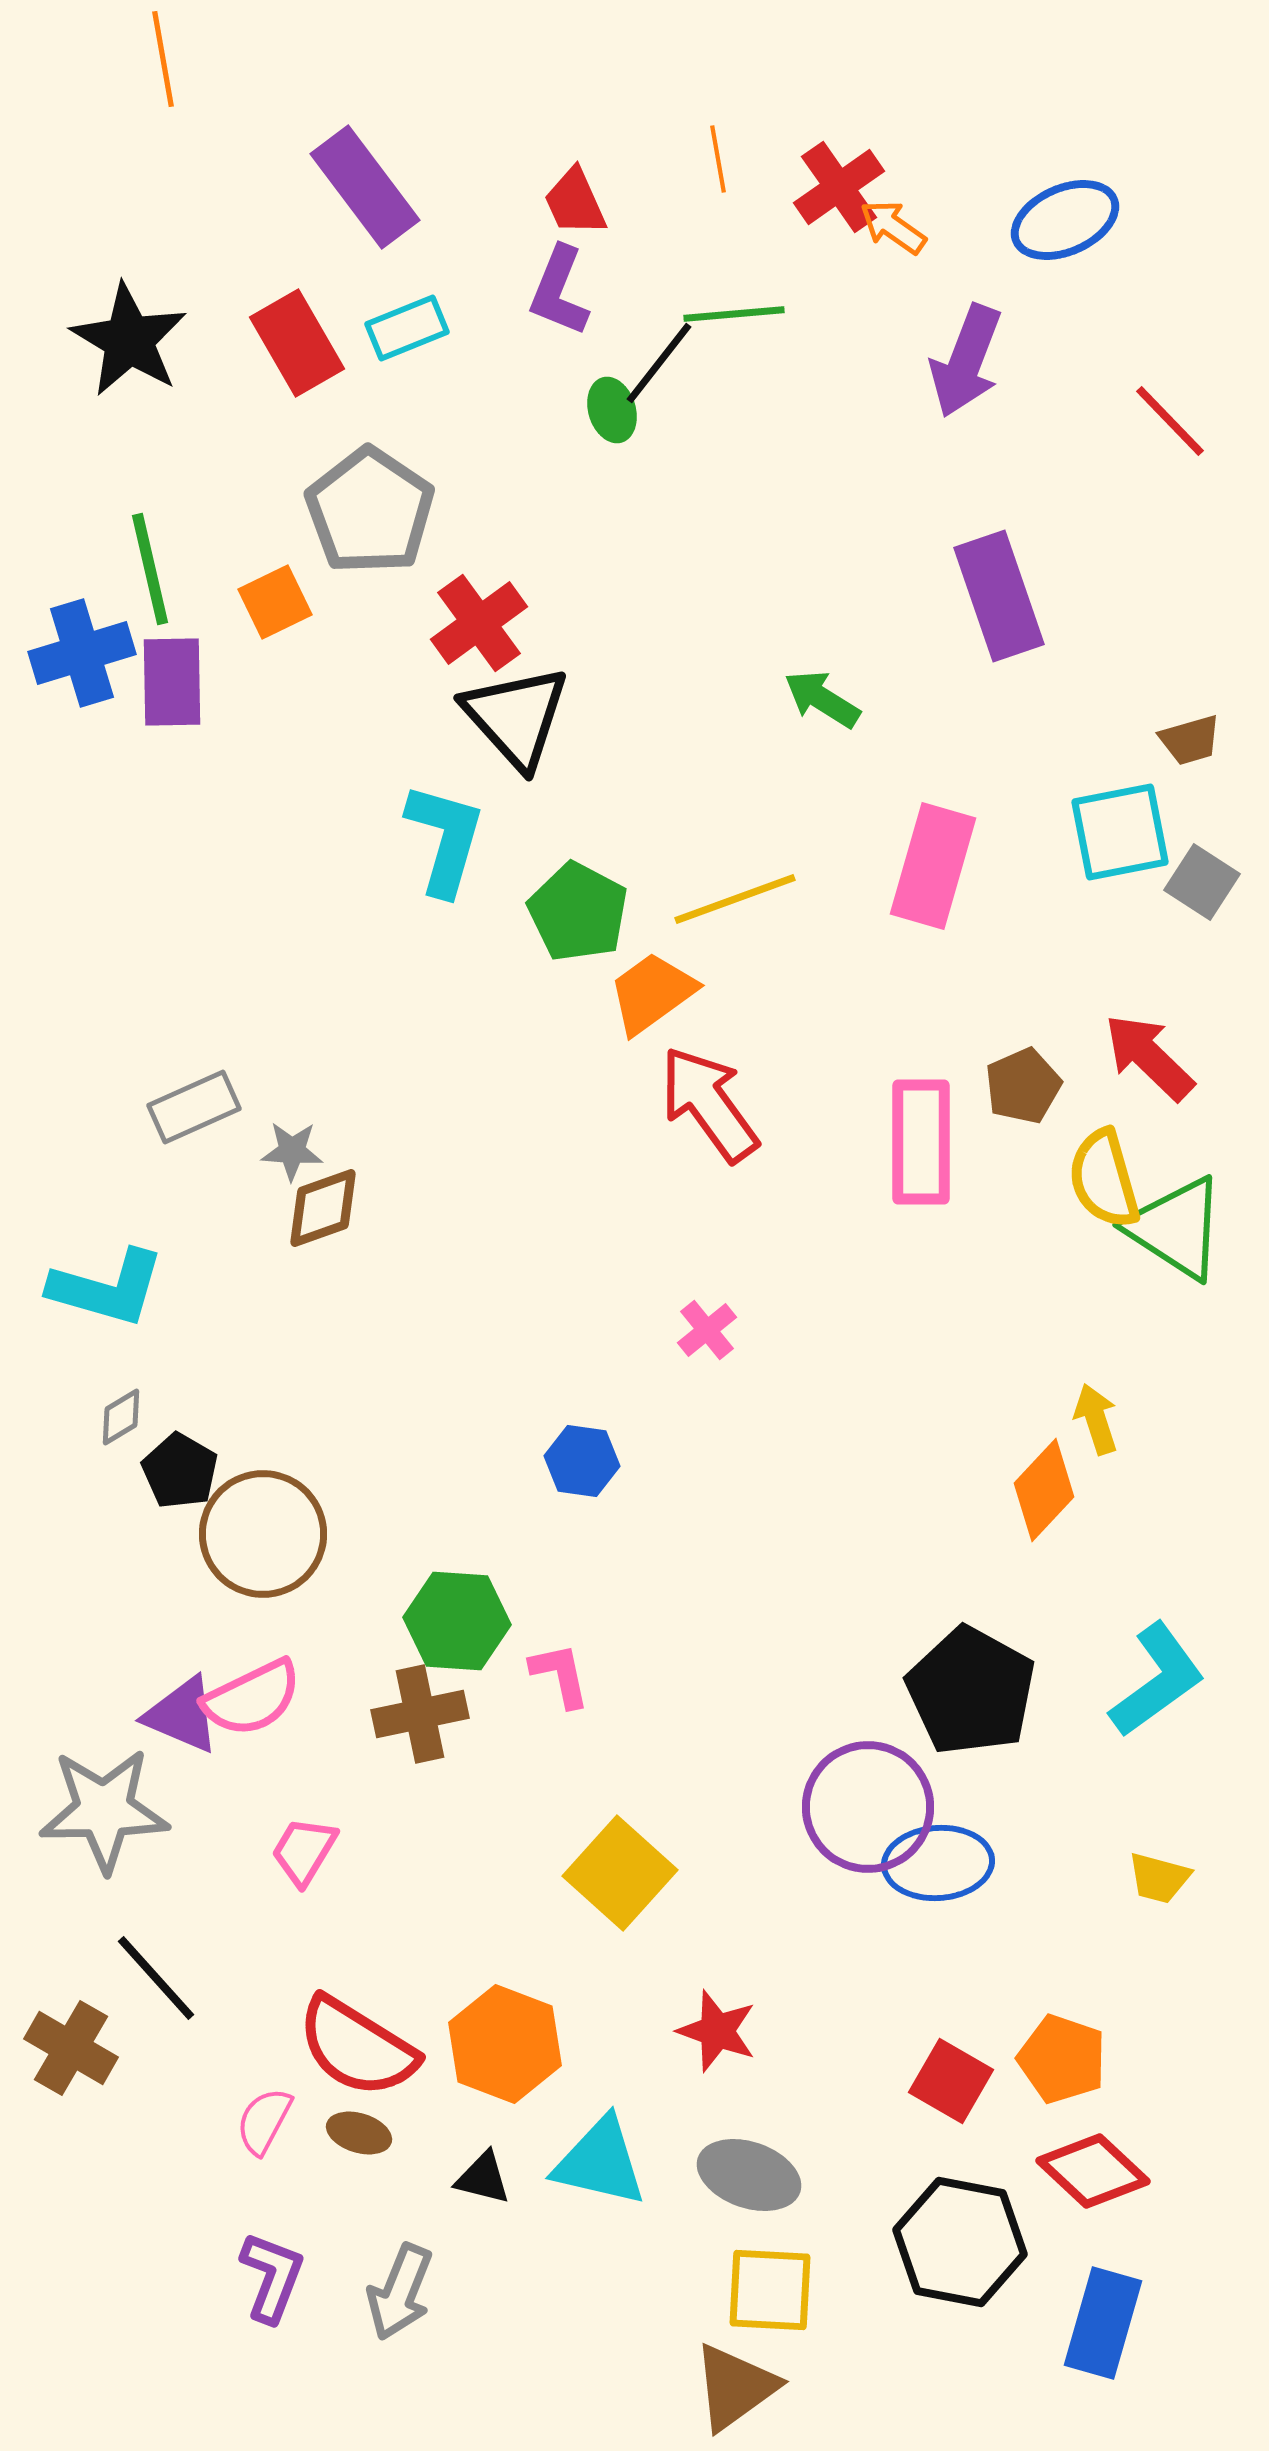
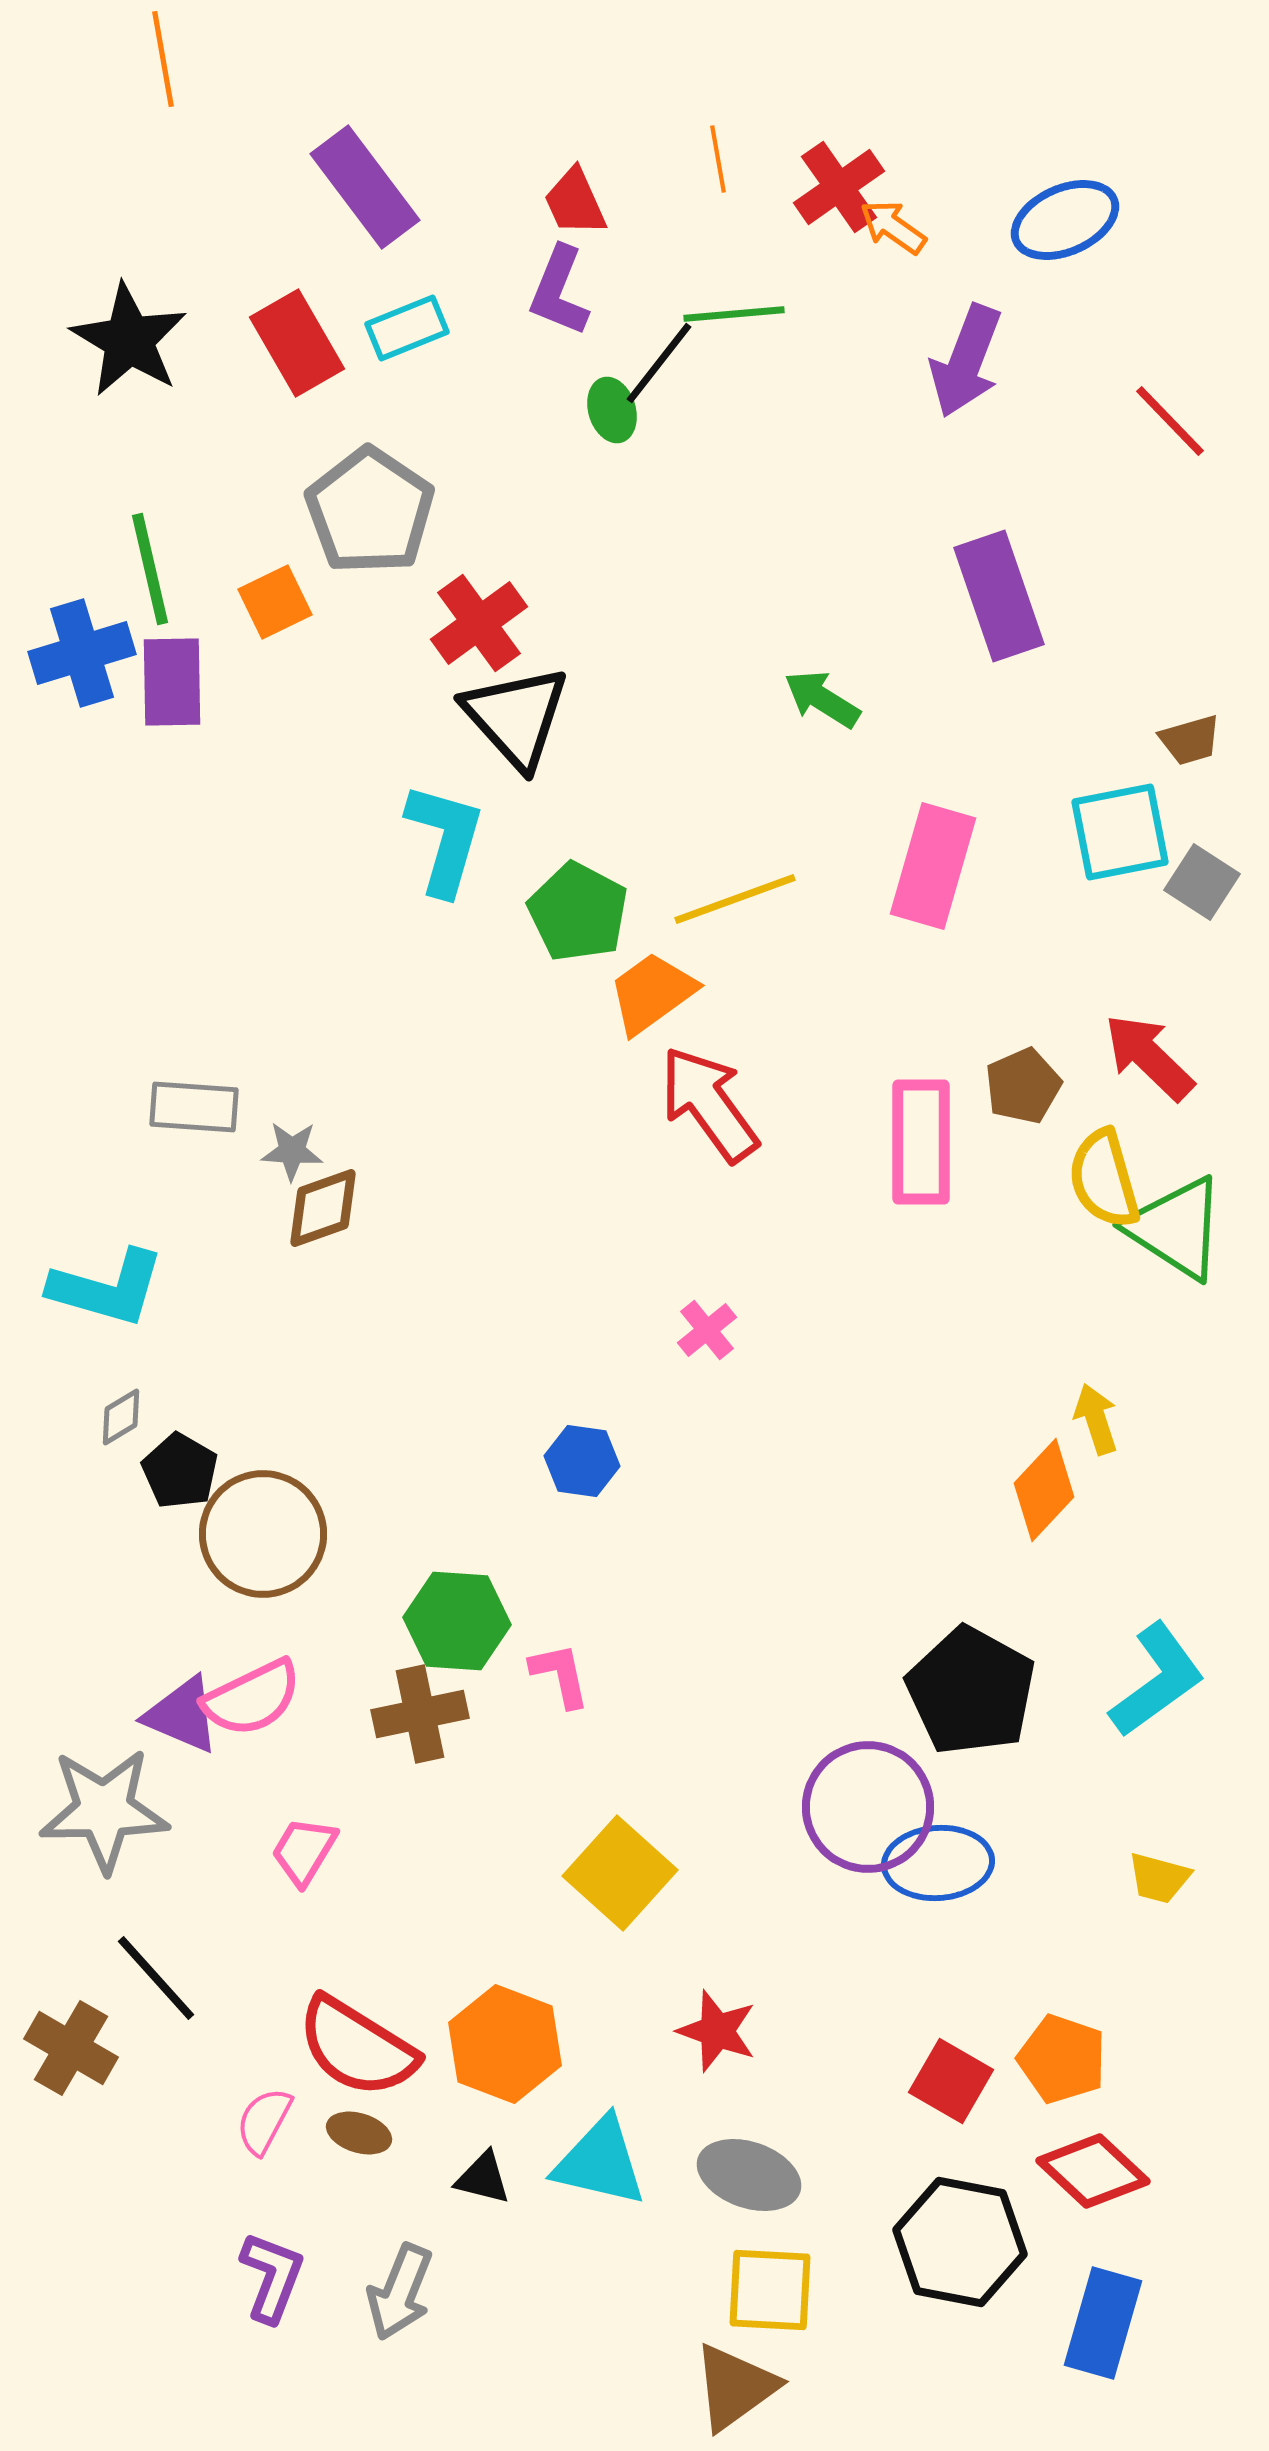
gray rectangle at (194, 1107): rotated 28 degrees clockwise
